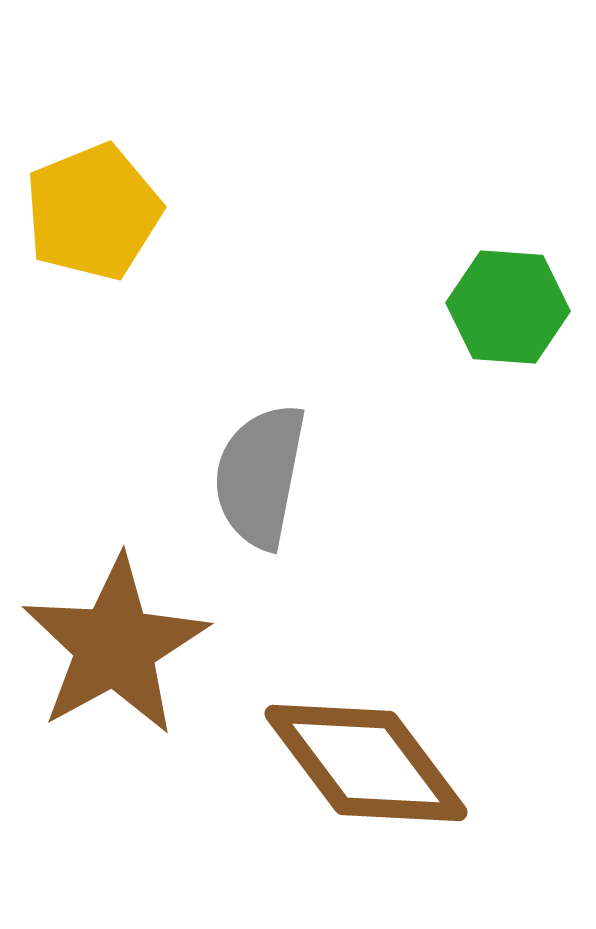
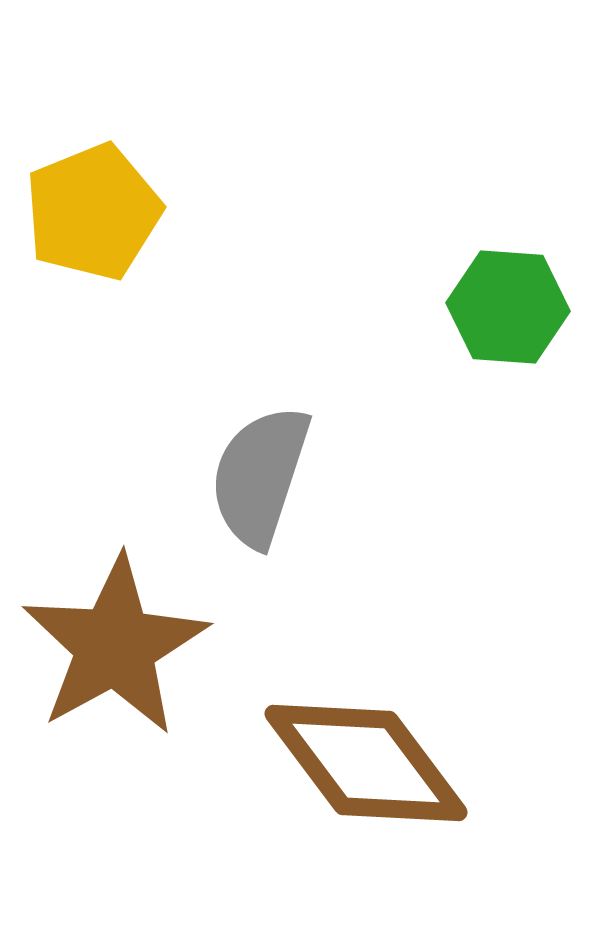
gray semicircle: rotated 7 degrees clockwise
